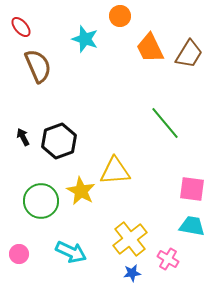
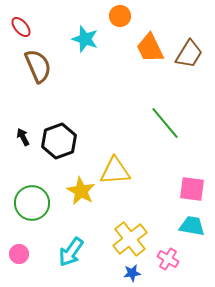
green circle: moved 9 px left, 2 px down
cyan arrow: rotated 100 degrees clockwise
